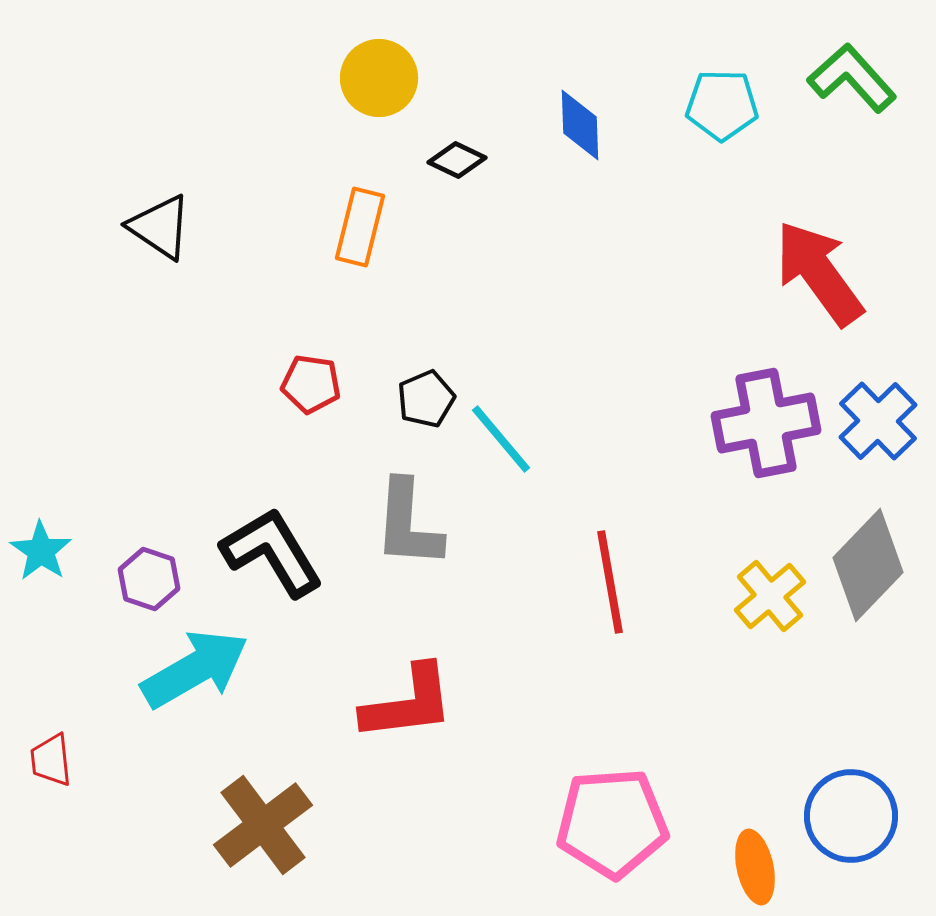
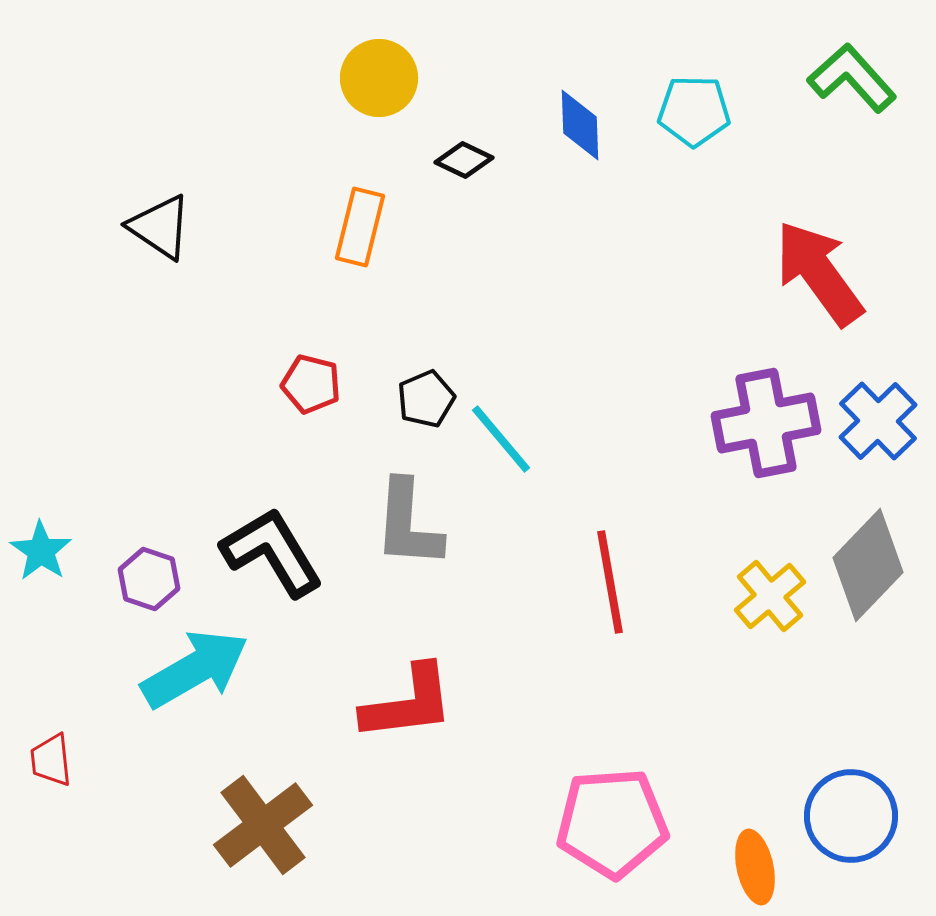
cyan pentagon: moved 28 px left, 6 px down
black diamond: moved 7 px right
red pentagon: rotated 6 degrees clockwise
